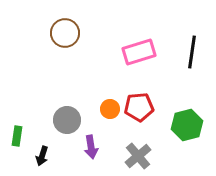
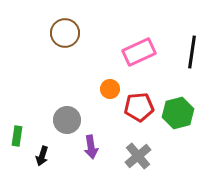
pink rectangle: rotated 8 degrees counterclockwise
orange circle: moved 20 px up
green hexagon: moved 9 px left, 12 px up
